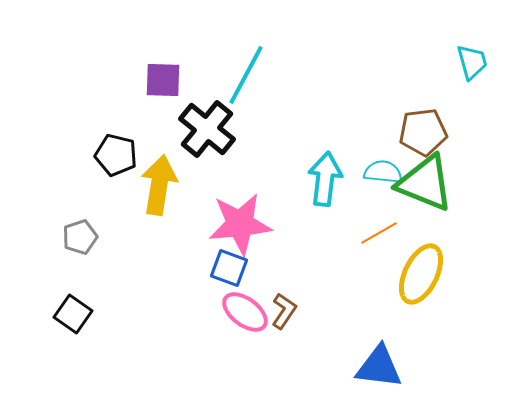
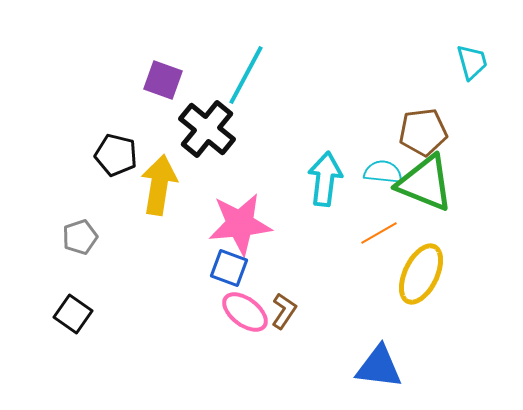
purple square: rotated 18 degrees clockwise
